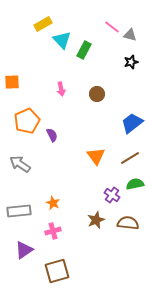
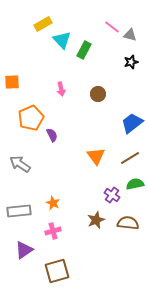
brown circle: moved 1 px right
orange pentagon: moved 4 px right, 3 px up
